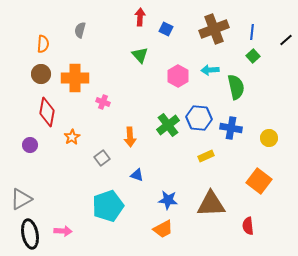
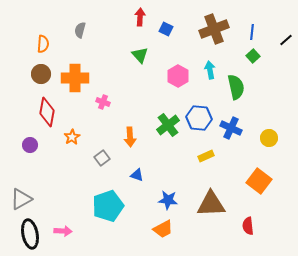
cyan arrow: rotated 84 degrees clockwise
blue cross: rotated 15 degrees clockwise
